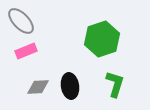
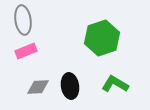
gray ellipse: moved 2 px right, 1 px up; rotated 36 degrees clockwise
green hexagon: moved 1 px up
green L-shape: rotated 76 degrees counterclockwise
